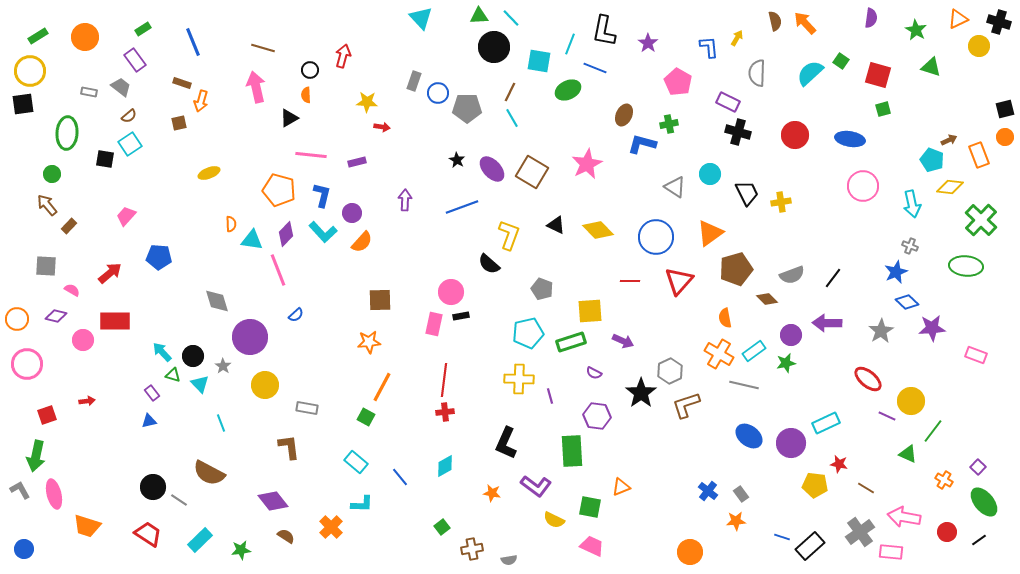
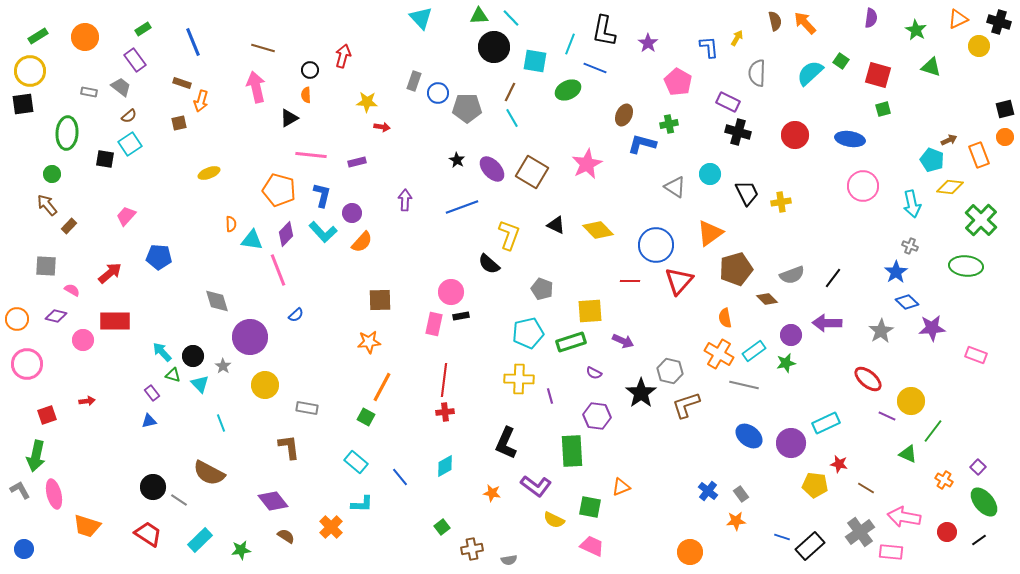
cyan square at (539, 61): moved 4 px left
blue circle at (656, 237): moved 8 px down
blue star at (896, 272): rotated 10 degrees counterclockwise
gray hexagon at (670, 371): rotated 20 degrees counterclockwise
